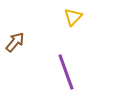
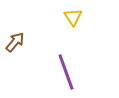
yellow triangle: rotated 18 degrees counterclockwise
